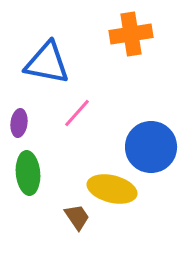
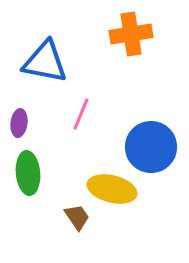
blue triangle: moved 2 px left, 1 px up
pink line: moved 4 px right, 1 px down; rotated 20 degrees counterclockwise
